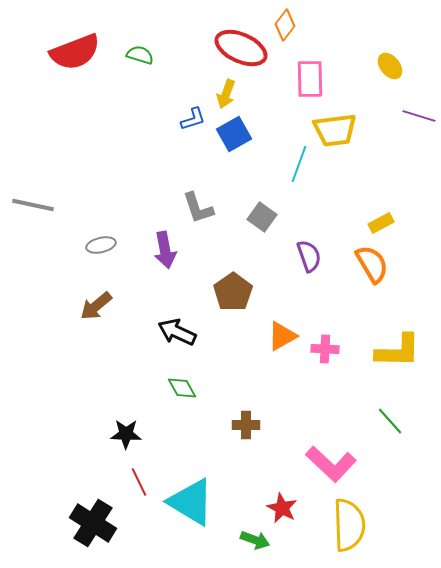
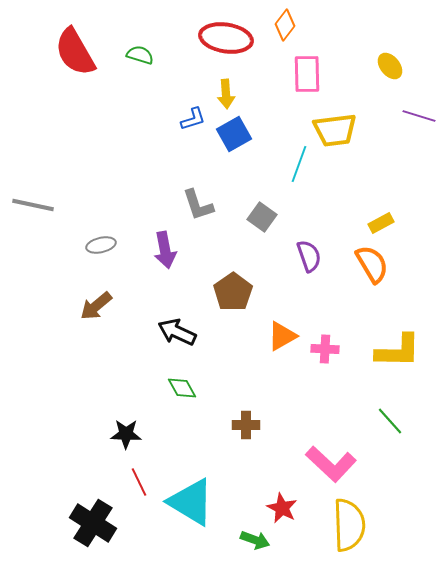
red ellipse: moved 15 px left, 10 px up; rotated 15 degrees counterclockwise
red semicircle: rotated 81 degrees clockwise
pink rectangle: moved 3 px left, 5 px up
yellow arrow: rotated 24 degrees counterclockwise
gray L-shape: moved 3 px up
